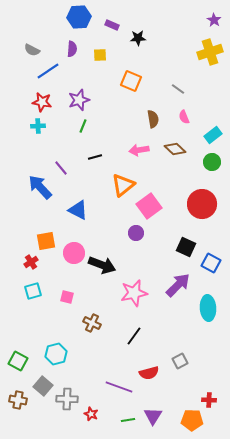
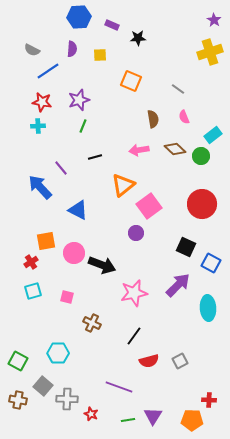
green circle at (212, 162): moved 11 px left, 6 px up
cyan hexagon at (56, 354): moved 2 px right, 1 px up; rotated 15 degrees clockwise
red semicircle at (149, 373): moved 12 px up
